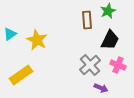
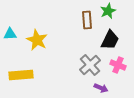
cyan triangle: rotated 32 degrees clockwise
yellow rectangle: rotated 30 degrees clockwise
